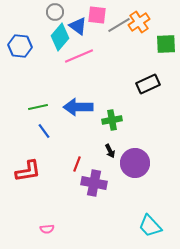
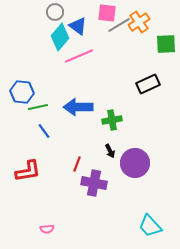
pink square: moved 10 px right, 2 px up
blue hexagon: moved 2 px right, 46 px down
